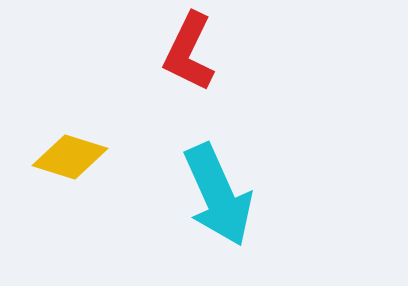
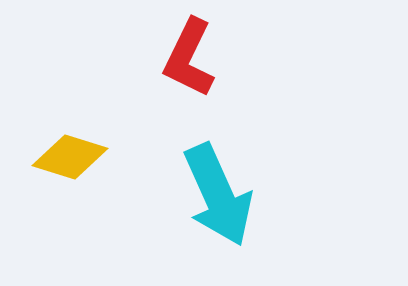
red L-shape: moved 6 px down
